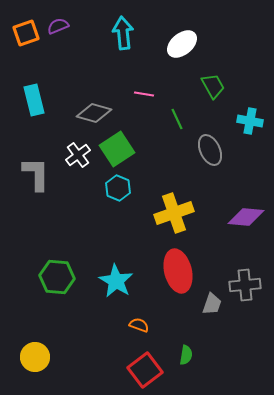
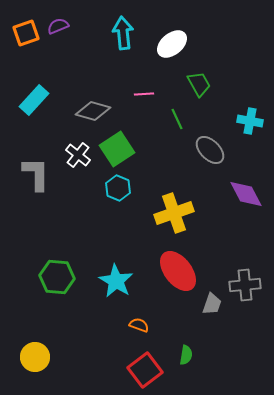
white ellipse: moved 10 px left
green trapezoid: moved 14 px left, 2 px up
pink line: rotated 12 degrees counterclockwise
cyan rectangle: rotated 56 degrees clockwise
gray diamond: moved 1 px left, 2 px up
gray ellipse: rotated 20 degrees counterclockwise
white cross: rotated 15 degrees counterclockwise
purple diamond: moved 23 px up; rotated 57 degrees clockwise
red ellipse: rotated 24 degrees counterclockwise
